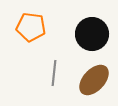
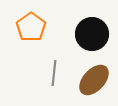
orange pentagon: rotated 28 degrees clockwise
